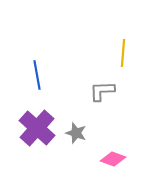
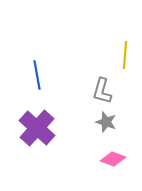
yellow line: moved 2 px right, 2 px down
gray L-shape: rotated 72 degrees counterclockwise
gray star: moved 30 px right, 11 px up
